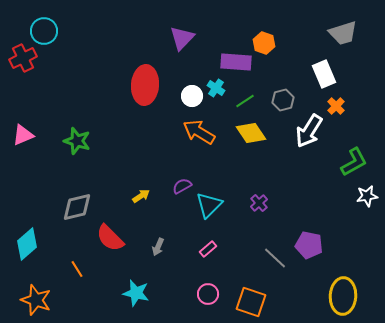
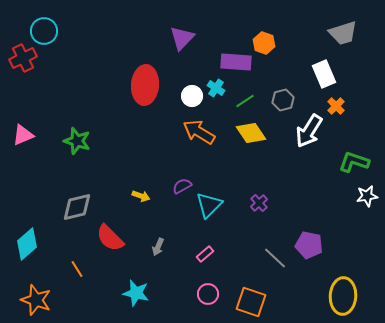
green L-shape: rotated 132 degrees counterclockwise
yellow arrow: rotated 54 degrees clockwise
pink rectangle: moved 3 px left, 5 px down
